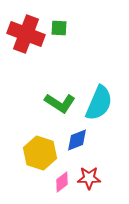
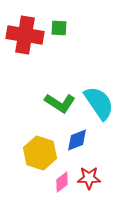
red cross: moved 1 px left, 1 px down; rotated 12 degrees counterclockwise
cyan semicircle: rotated 57 degrees counterclockwise
